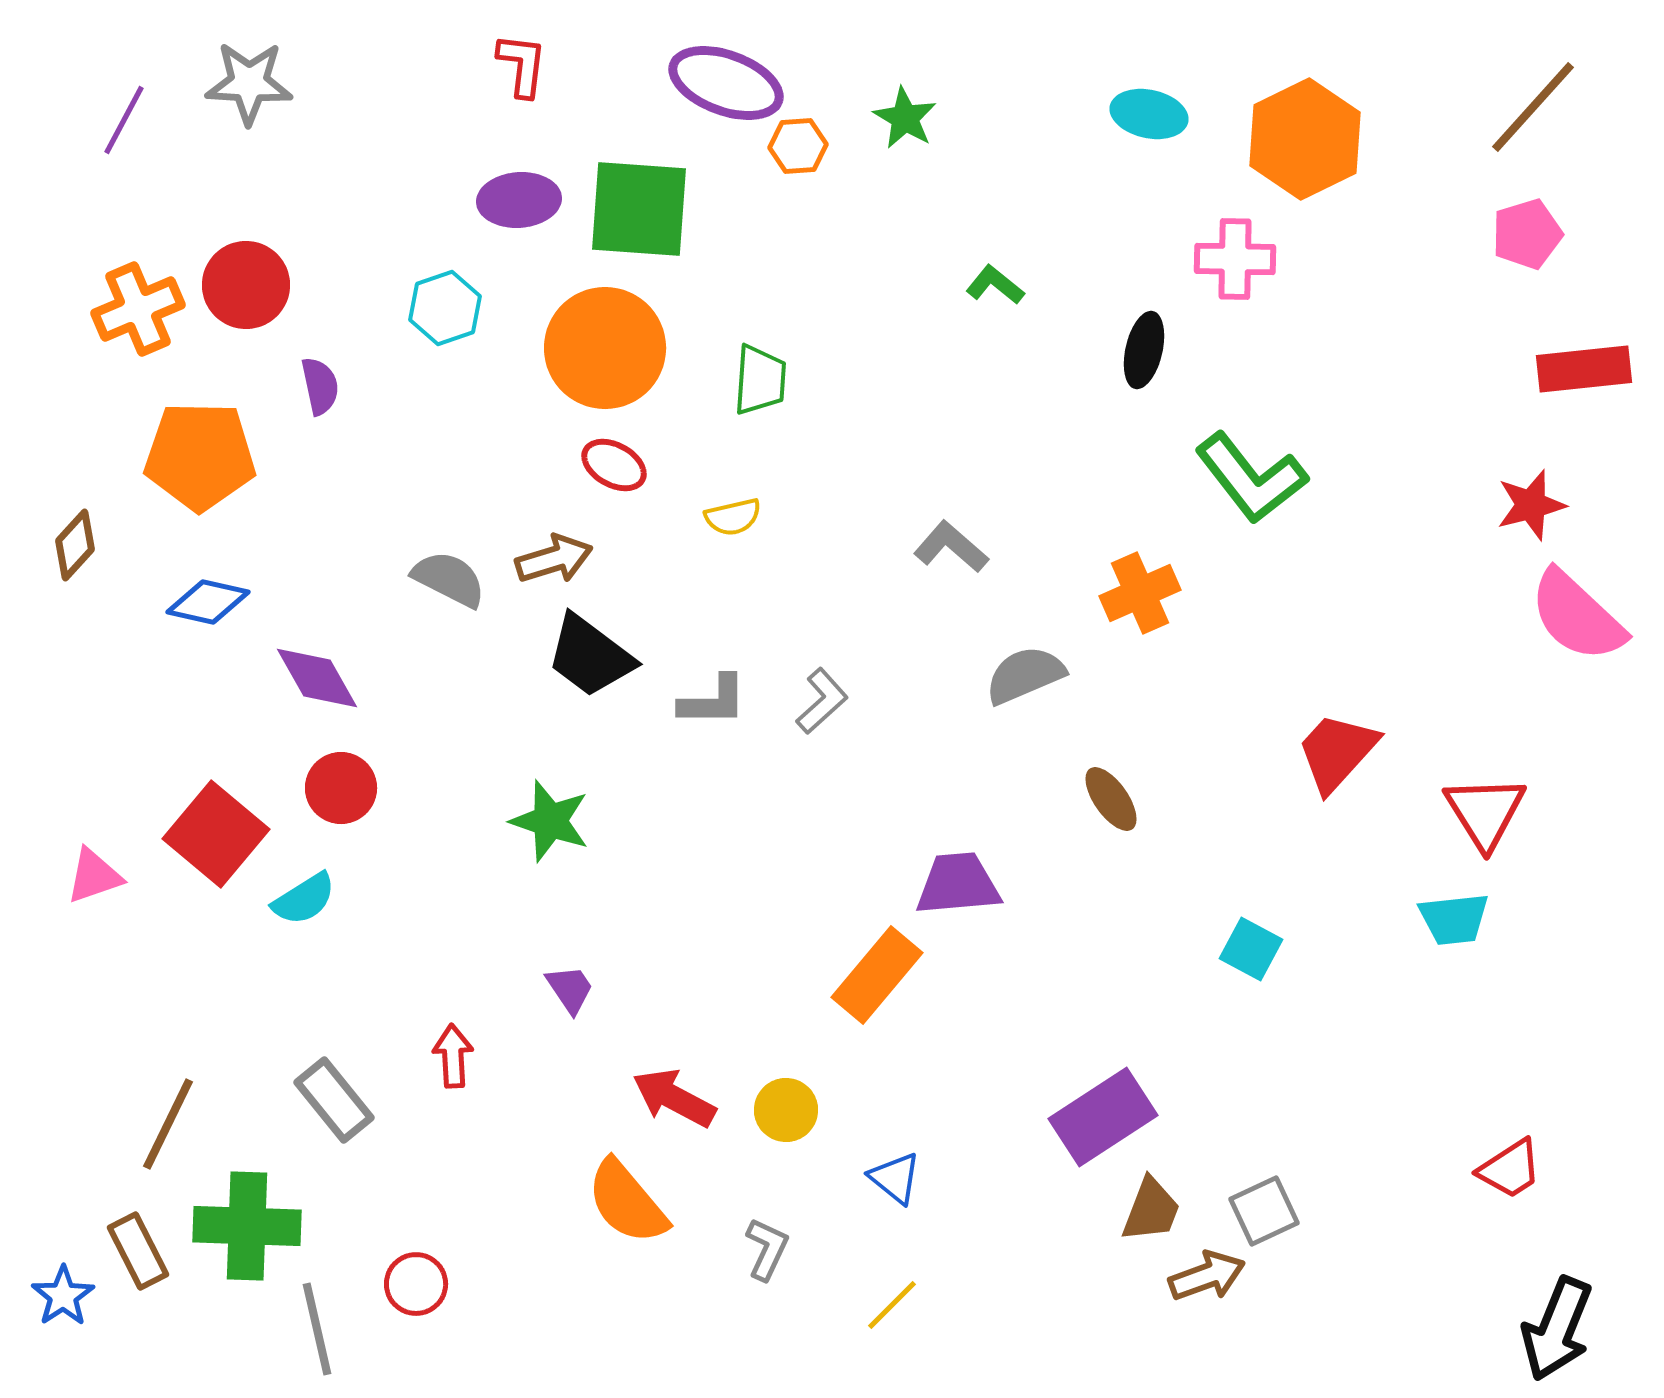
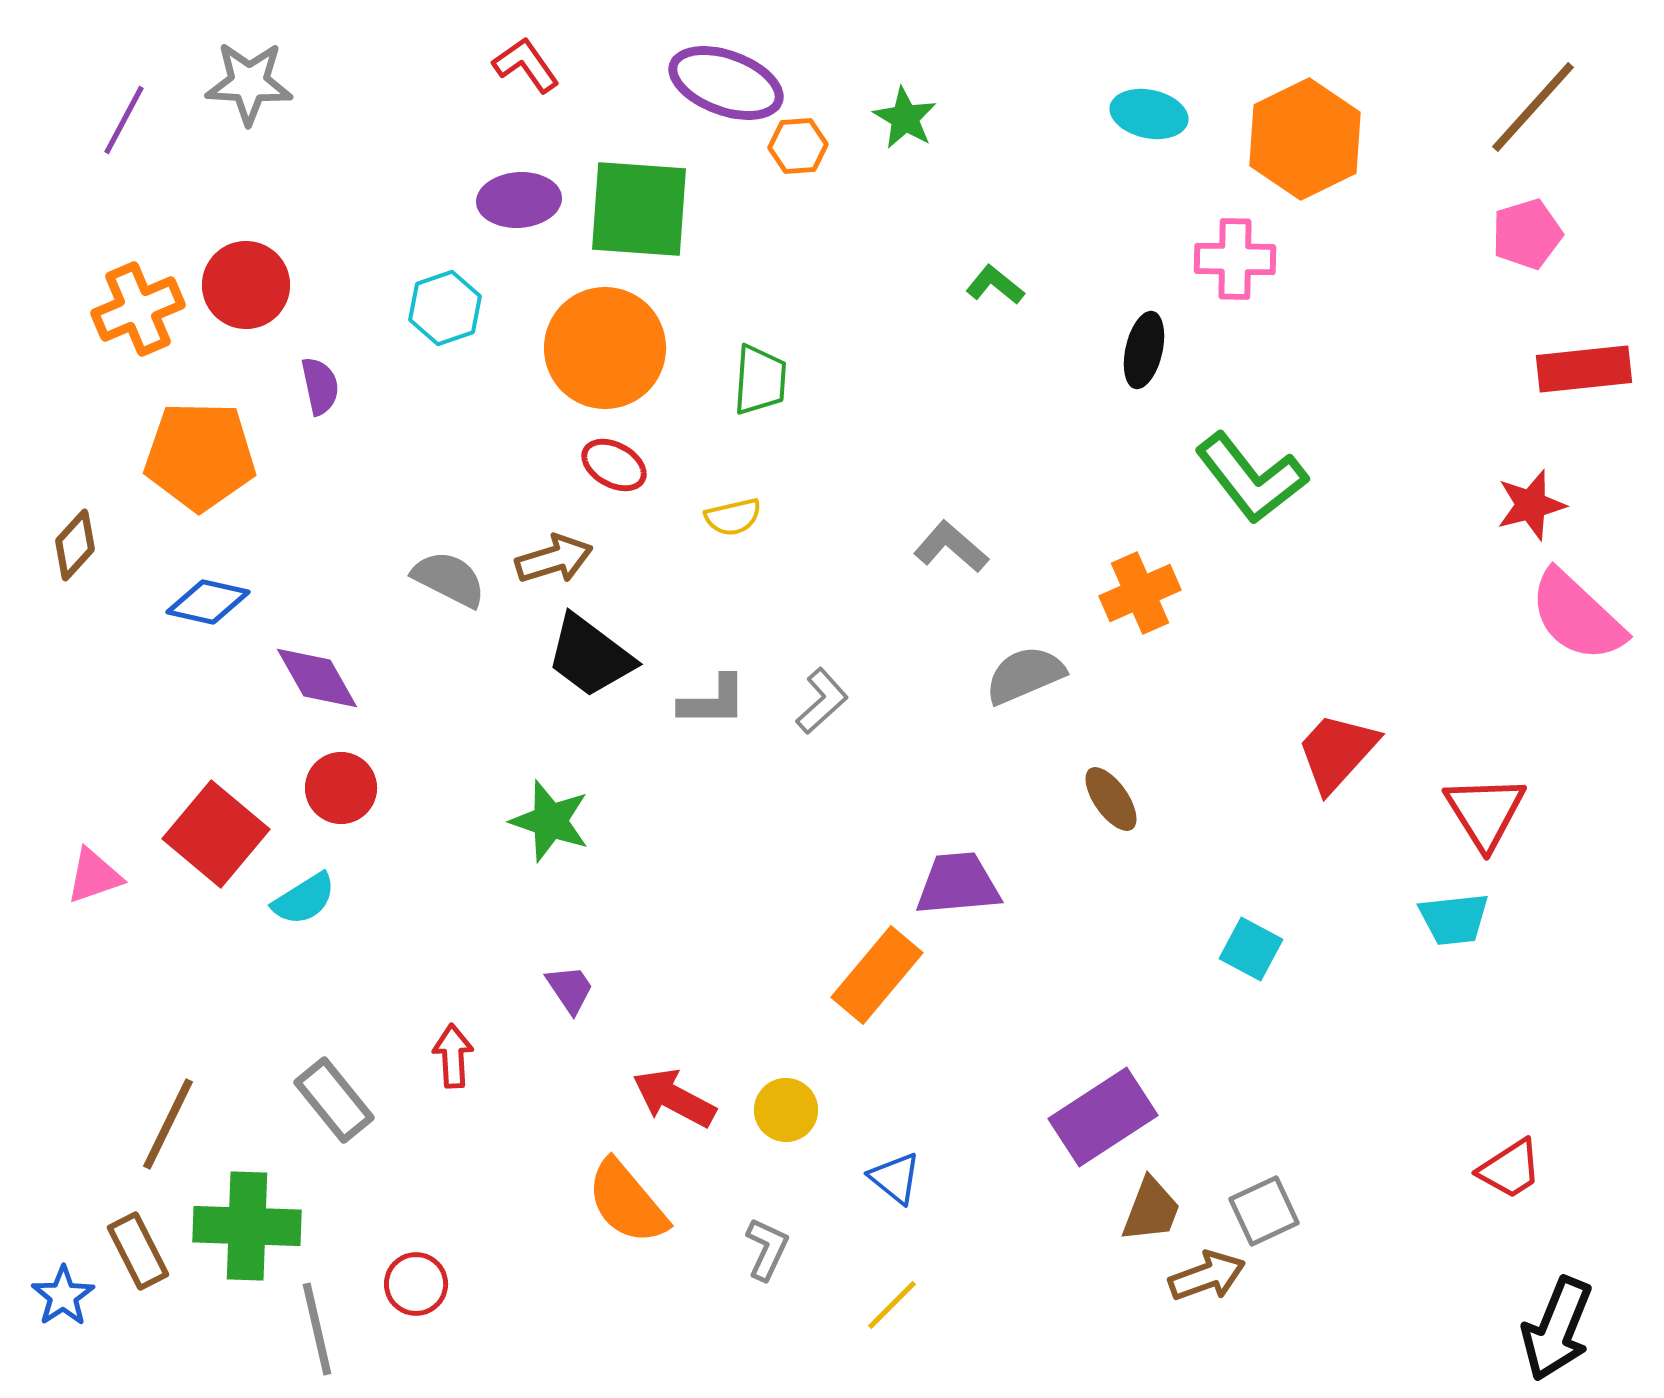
red L-shape at (522, 65): moved 4 px right; rotated 42 degrees counterclockwise
